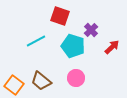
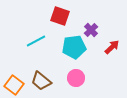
cyan pentagon: moved 1 px right, 1 px down; rotated 25 degrees counterclockwise
